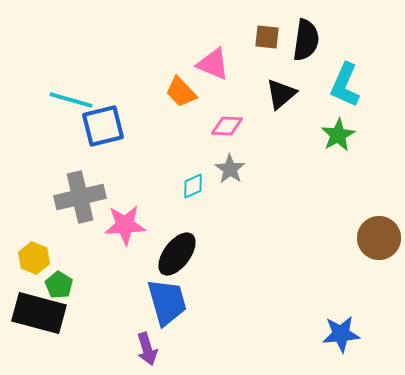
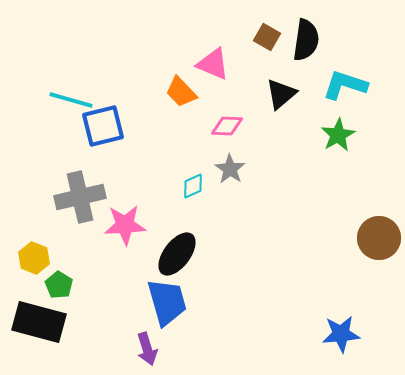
brown square: rotated 24 degrees clockwise
cyan L-shape: rotated 84 degrees clockwise
black rectangle: moved 9 px down
